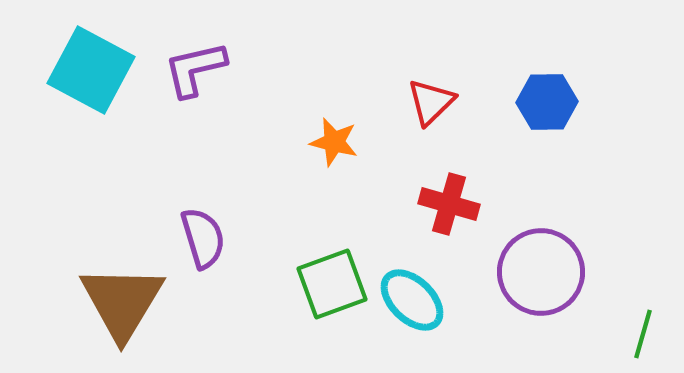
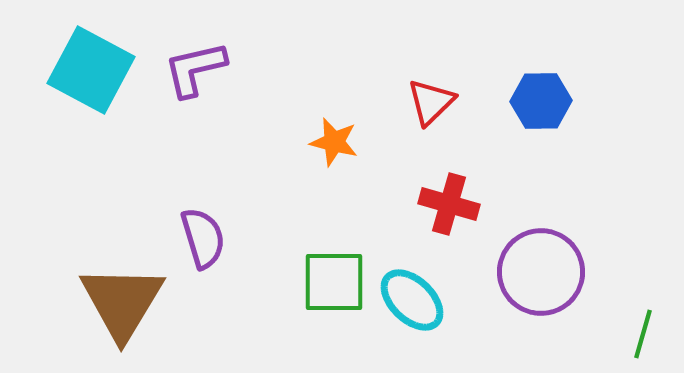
blue hexagon: moved 6 px left, 1 px up
green square: moved 2 px right, 2 px up; rotated 20 degrees clockwise
